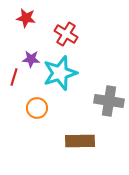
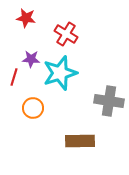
orange circle: moved 4 px left
